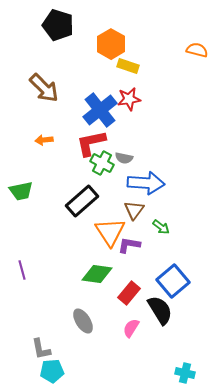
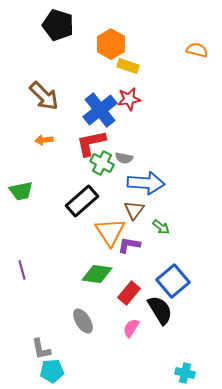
brown arrow: moved 8 px down
